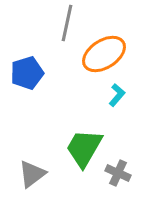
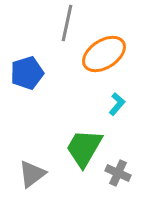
cyan L-shape: moved 9 px down
